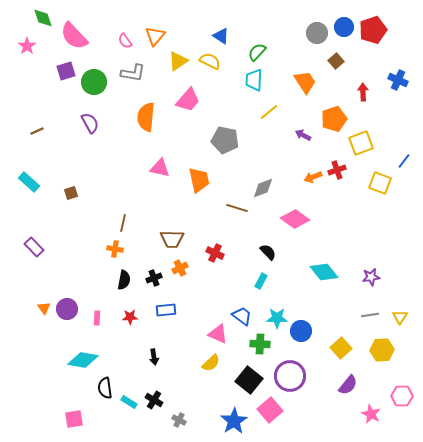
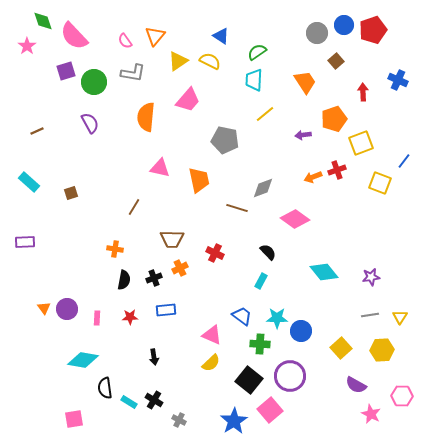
green diamond at (43, 18): moved 3 px down
blue circle at (344, 27): moved 2 px up
green semicircle at (257, 52): rotated 12 degrees clockwise
yellow line at (269, 112): moved 4 px left, 2 px down
purple arrow at (303, 135): rotated 35 degrees counterclockwise
brown line at (123, 223): moved 11 px right, 16 px up; rotated 18 degrees clockwise
purple rectangle at (34, 247): moved 9 px left, 5 px up; rotated 48 degrees counterclockwise
pink triangle at (218, 334): moved 6 px left, 1 px down
purple semicircle at (348, 385): moved 8 px right; rotated 80 degrees clockwise
